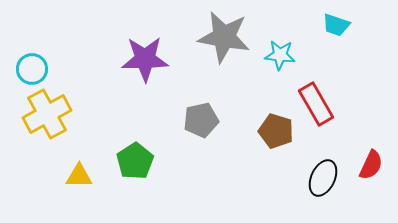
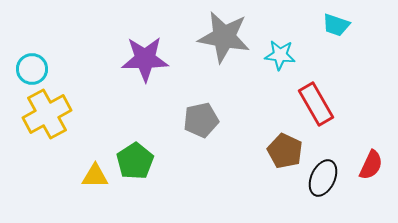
brown pentagon: moved 9 px right, 20 px down; rotated 8 degrees clockwise
yellow triangle: moved 16 px right
